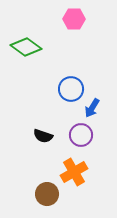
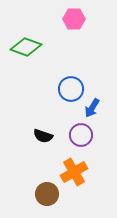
green diamond: rotated 16 degrees counterclockwise
